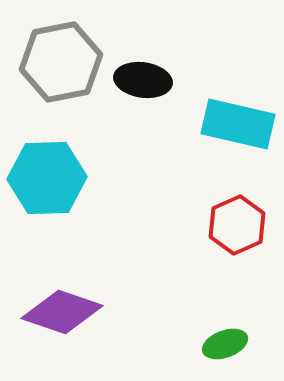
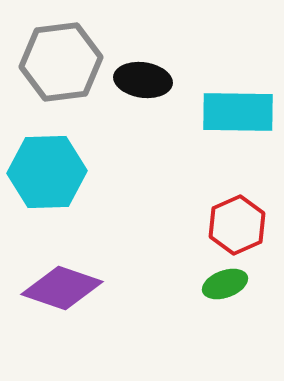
gray hexagon: rotated 4 degrees clockwise
cyan rectangle: moved 12 px up; rotated 12 degrees counterclockwise
cyan hexagon: moved 6 px up
purple diamond: moved 24 px up
green ellipse: moved 60 px up
